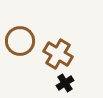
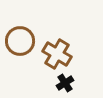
brown cross: moved 1 px left
